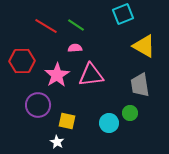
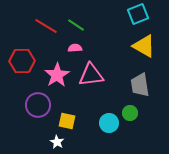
cyan square: moved 15 px right
